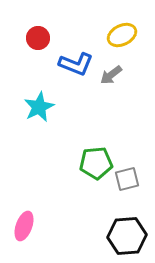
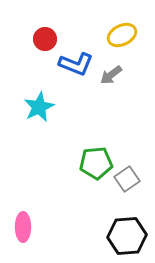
red circle: moved 7 px right, 1 px down
gray square: rotated 20 degrees counterclockwise
pink ellipse: moved 1 px left, 1 px down; rotated 20 degrees counterclockwise
